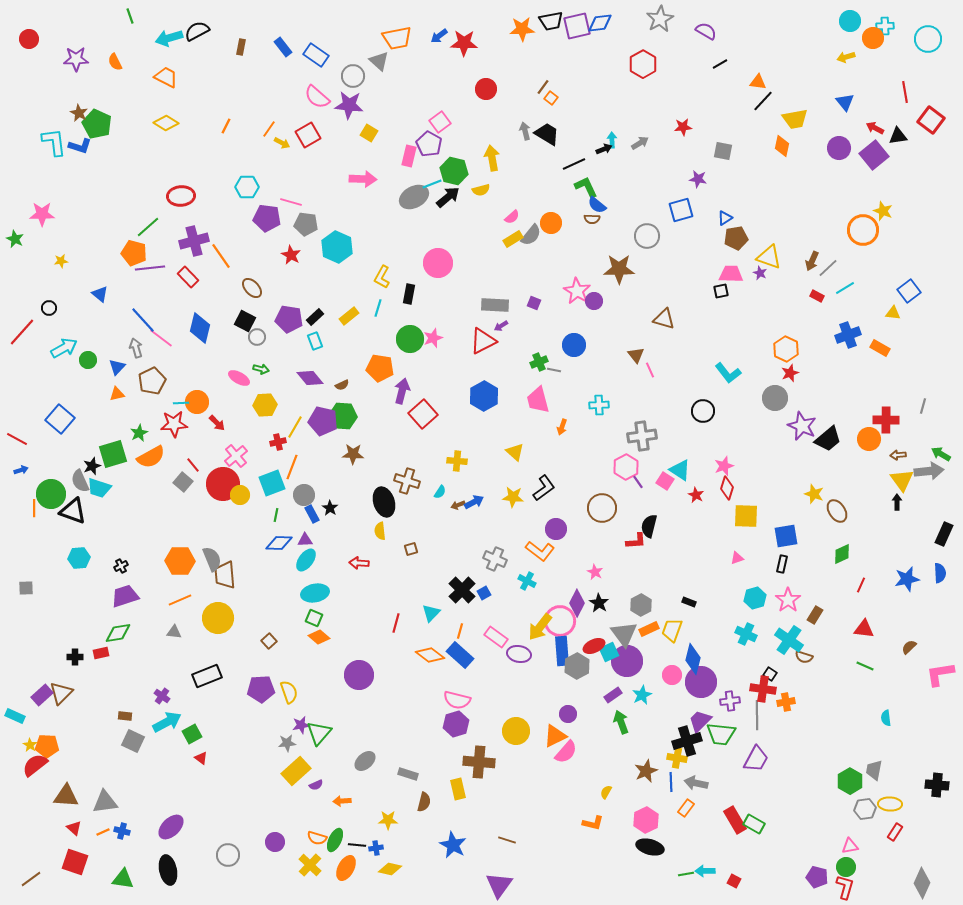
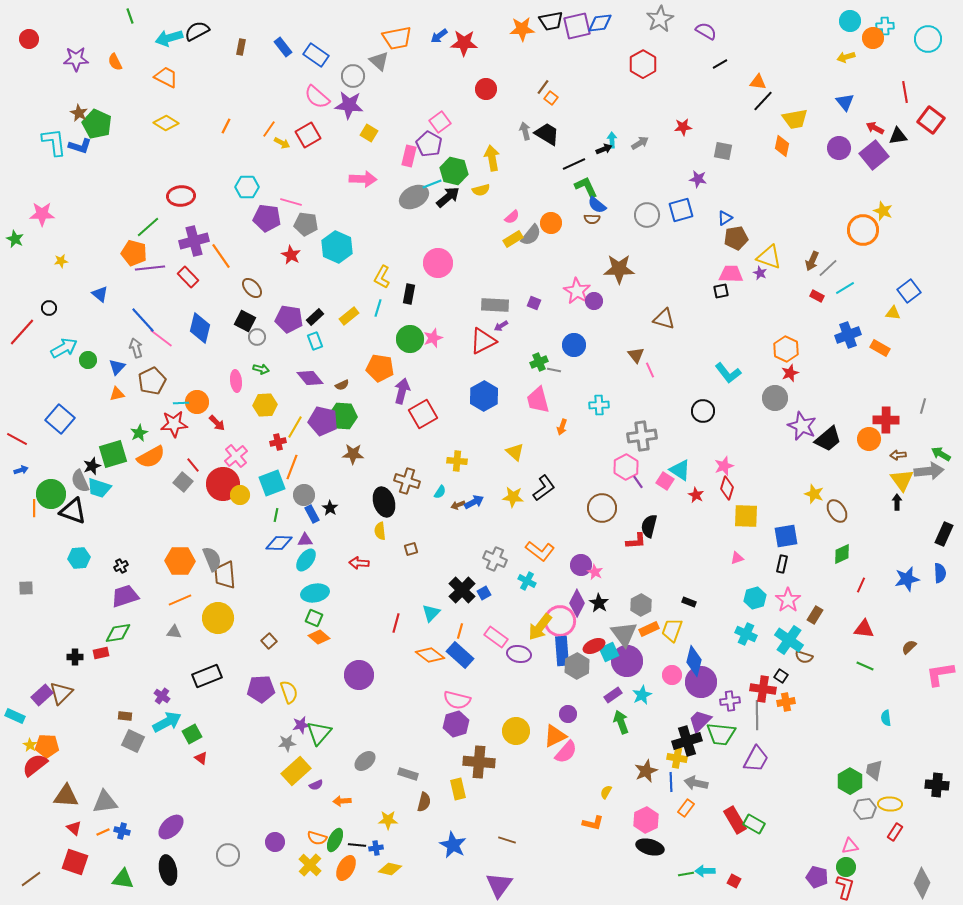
gray circle at (647, 236): moved 21 px up
pink ellipse at (239, 378): moved 3 px left, 3 px down; rotated 55 degrees clockwise
red square at (423, 414): rotated 12 degrees clockwise
purple circle at (556, 529): moved 25 px right, 36 px down
blue diamond at (693, 659): moved 1 px right, 2 px down
black square at (770, 674): moved 11 px right, 2 px down
